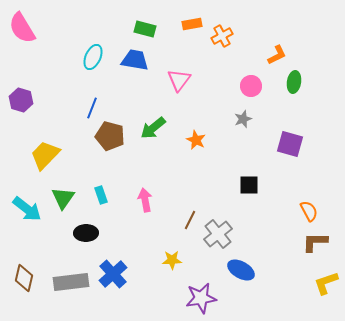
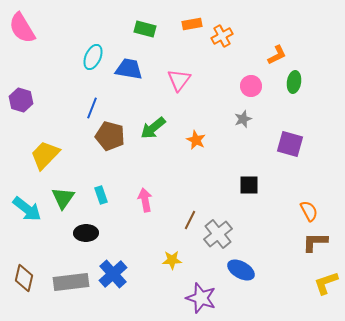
blue trapezoid: moved 6 px left, 9 px down
purple star: rotated 28 degrees clockwise
